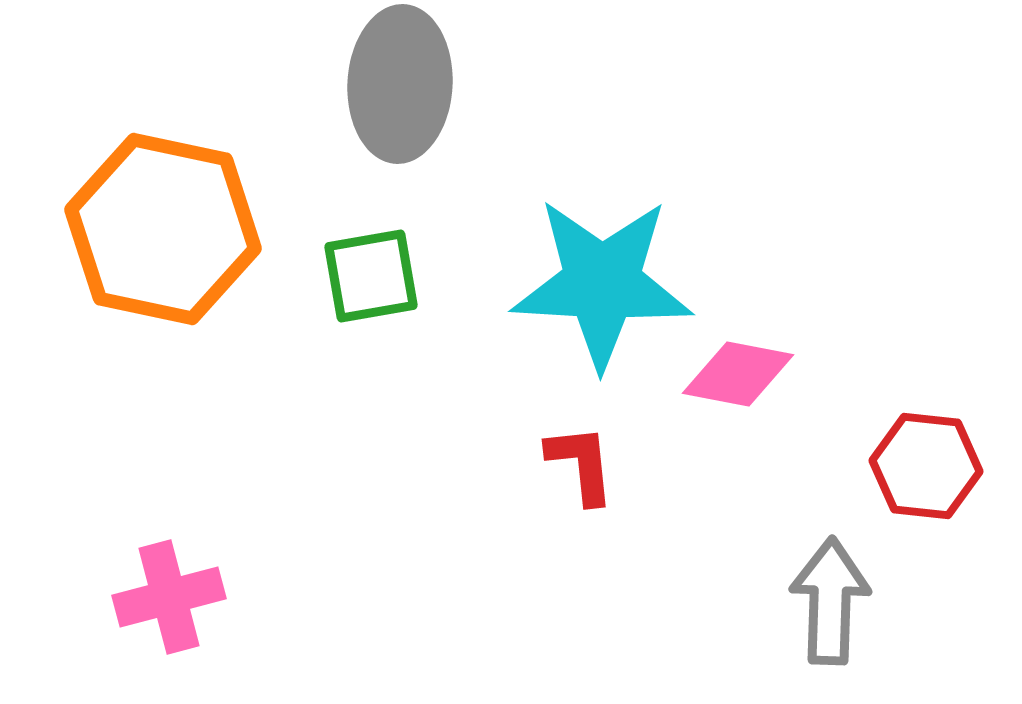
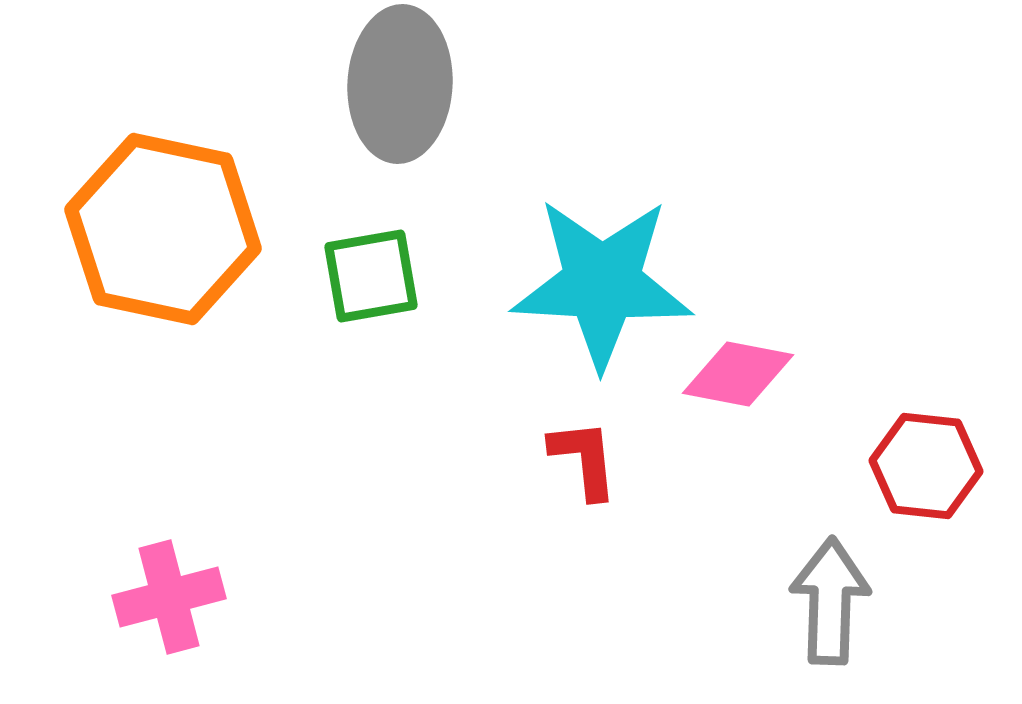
red L-shape: moved 3 px right, 5 px up
